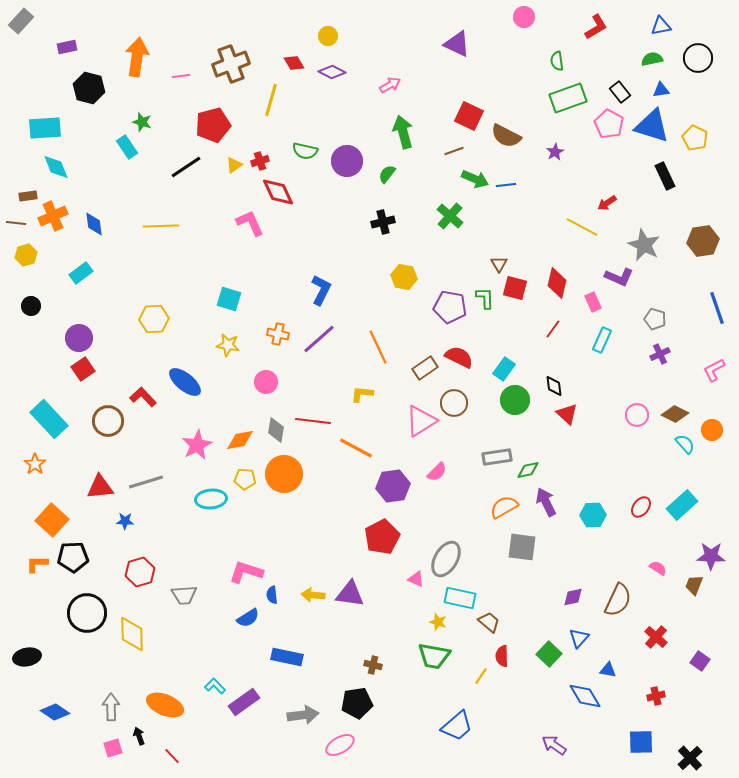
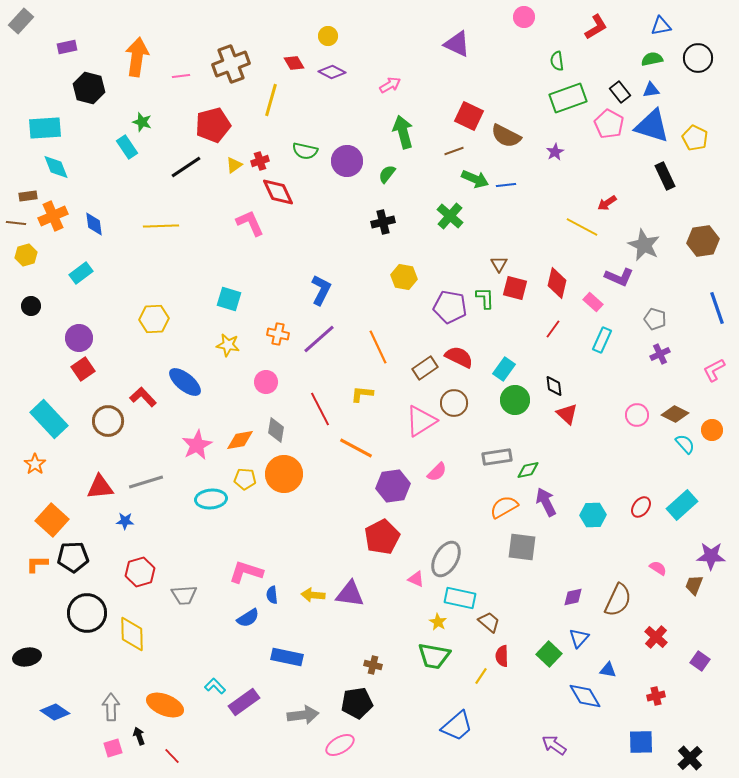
blue triangle at (661, 90): moved 10 px left
pink rectangle at (593, 302): rotated 24 degrees counterclockwise
red line at (313, 421): moved 7 px right, 12 px up; rotated 56 degrees clockwise
yellow star at (438, 622): rotated 12 degrees clockwise
